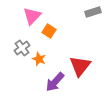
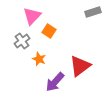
gray cross: moved 7 px up
red triangle: rotated 15 degrees clockwise
